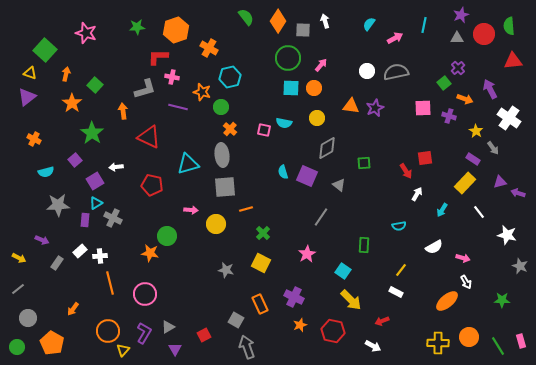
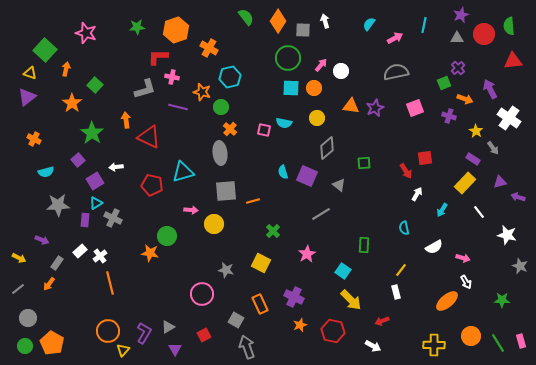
white circle at (367, 71): moved 26 px left
orange arrow at (66, 74): moved 5 px up
green square at (444, 83): rotated 16 degrees clockwise
pink square at (423, 108): moved 8 px left; rotated 18 degrees counterclockwise
orange arrow at (123, 111): moved 3 px right, 9 px down
gray diamond at (327, 148): rotated 10 degrees counterclockwise
gray ellipse at (222, 155): moved 2 px left, 2 px up
purple square at (75, 160): moved 3 px right
cyan triangle at (188, 164): moved 5 px left, 8 px down
gray square at (225, 187): moved 1 px right, 4 px down
purple arrow at (518, 193): moved 4 px down
orange line at (246, 209): moved 7 px right, 8 px up
gray line at (321, 217): moved 3 px up; rotated 24 degrees clockwise
yellow circle at (216, 224): moved 2 px left
cyan semicircle at (399, 226): moved 5 px right, 2 px down; rotated 88 degrees clockwise
green cross at (263, 233): moved 10 px right, 2 px up
white cross at (100, 256): rotated 32 degrees counterclockwise
white rectangle at (396, 292): rotated 48 degrees clockwise
pink circle at (145, 294): moved 57 px right
orange arrow at (73, 309): moved 24 px left, 25 px up
orange circle at (469, 337): moved 2 px right, 1 px up
yellow cross at (438, 343): moved 4 px left, 2 px down
green line at (498, 346): moved 3 px up
green circle at (17, 347): moved 8 px right, 1 px up
